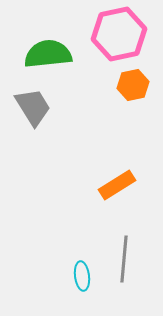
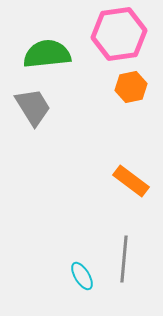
pink hexagon: rotated 4 degrees clockwise
green semicircle: moved 1 px left
orange hexagon: moved 2 px left, 2 px down
orange rectangle: moved 14 px right, 4 px up; rotated 69 degrees clockwise
cyan ellipse: rotated 24 degrees counterclockwise
